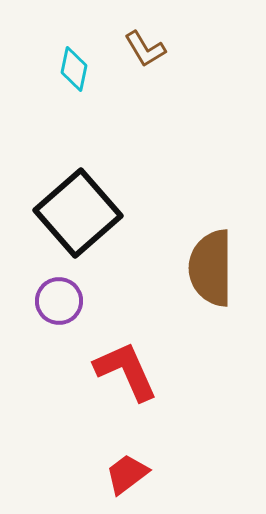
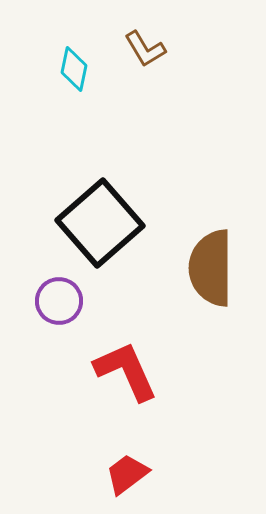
black square: moved 22 px right, 10 px down
